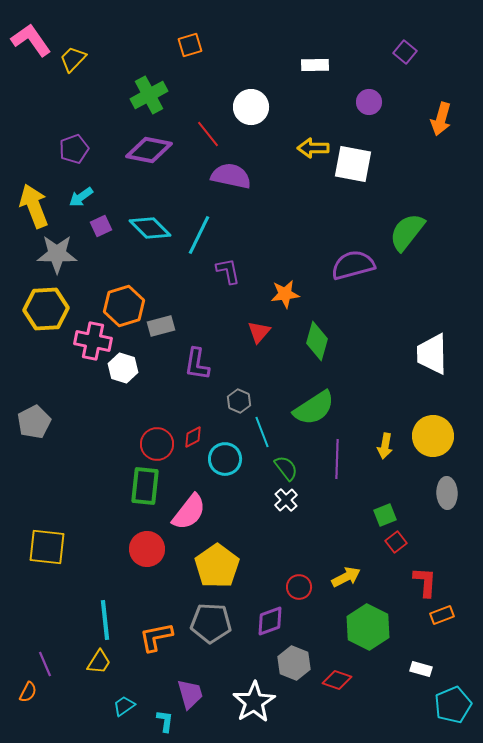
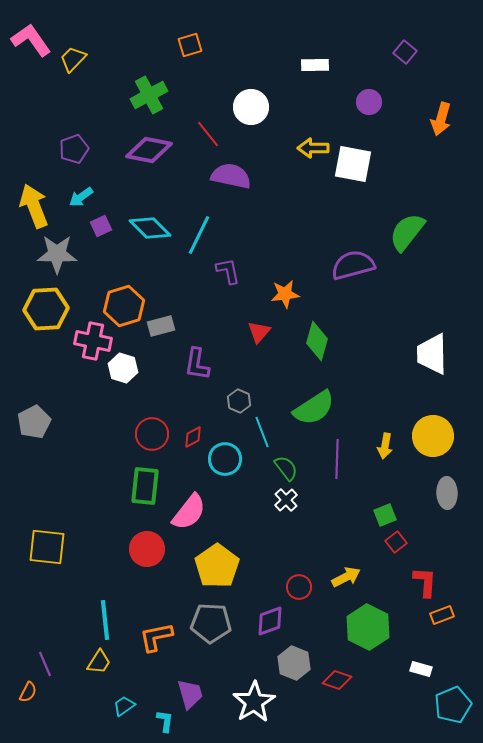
red circle at (157, 444): moved 5 px left, 10 px up
